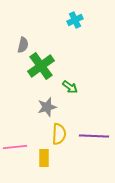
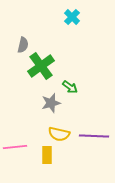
cyan cross: moved 3 px left, 3 px up; rotated 21 degrees counterclockwise
gray star: moved 4 px right, 4 px up
yellow semicircle: rotated 100 degrees clockwise
yellow rectangle: moved 3 px right, 3 px up
